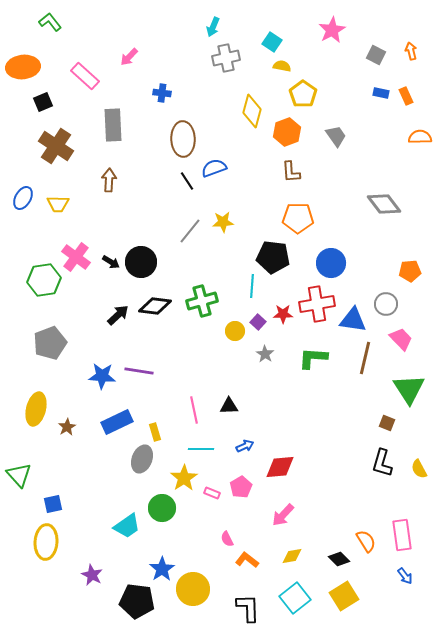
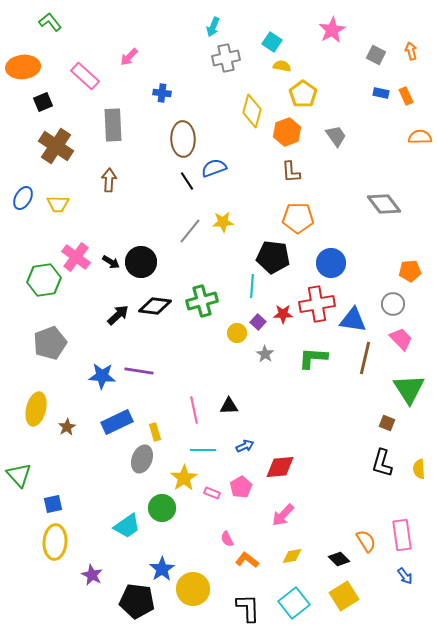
gray circle at (386, 304): moved 7 px right
yellow circle at (235, 331): moved 2 px right, 2 px down
cyan line at (201, 449): moved 2 px right, 1 px down
yellow semicircle at (419, 469): rotated 24 degrees clockwise
yellow ellipse at (46, 542): moved 9 px right
cyan square at (295, 598): moved 1 px left, 5 px down
